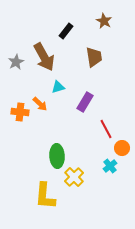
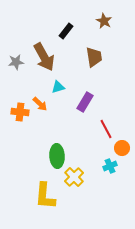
gray star: rotated 21 degrees clockwise
cyan cross: rotated 16 degrees clockwise
